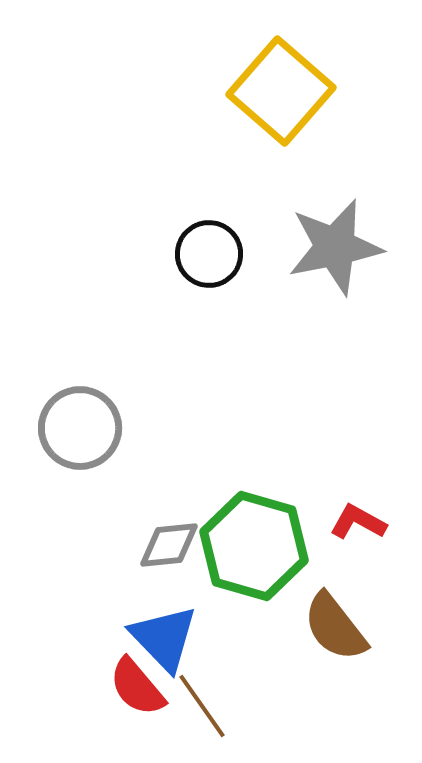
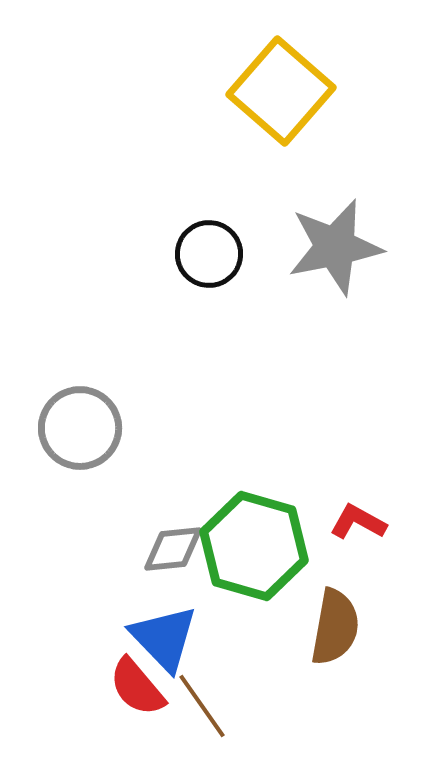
gray diamond: moved 4 px right, 4 px down
brown semicircle: rotated 132 degrees counterclockwise
